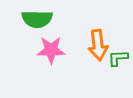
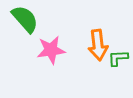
green semicircle: moved 12 px left; rotated 132 degrees counterclockwise
pink star: rotated 8 degrees counterclockwise
